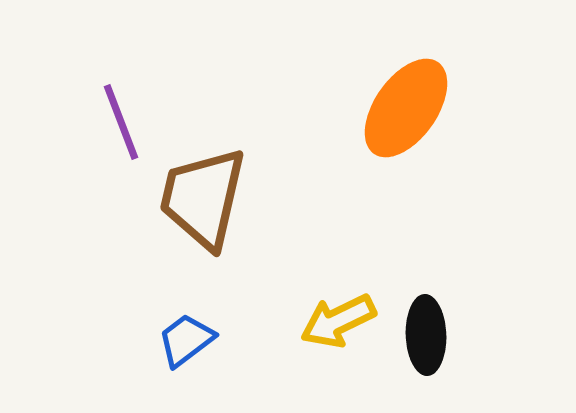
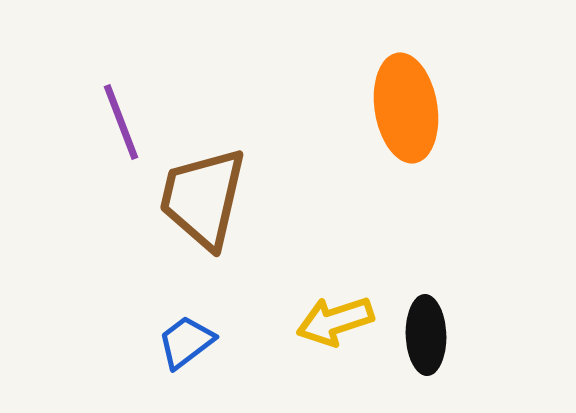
orange ellipse: rotated 44 degrees counterclockwise
yellow arrow: moved 3 px left; rotated 8 degrees clockwise
blue trapezoid: moved 2 px down
